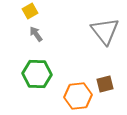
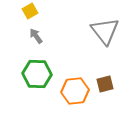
gray arrow: moved 2 px down
orange hexagon: moved 3 px left, 5 px up
